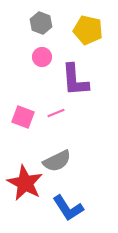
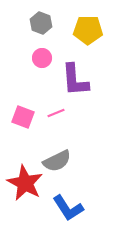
yellow pentagon: rotated 12 degrees counterclockwise
pink circle: moved 1 px down
